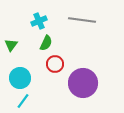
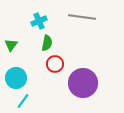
gray line: moved 3 px up
green semicircle: moved 1 px right; rotated 14 degrees counterclockwise
cyan circle: moved 4 px left
